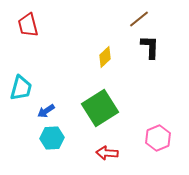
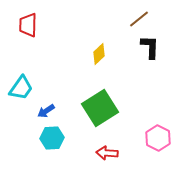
red trapezoid: rotated 15 degrees clockwise
yellow diamond: moved 6 px left, 3 px up
cyan trapezoid: rotated 20 degrees clockwise
pink hexagon: rotated 10 degrees counterclockwise
